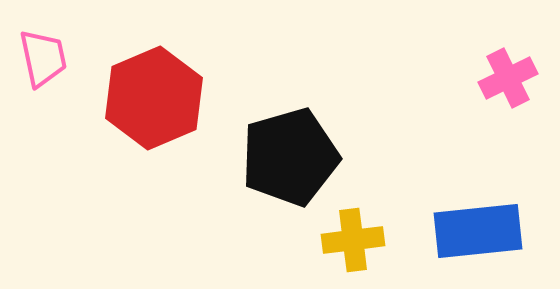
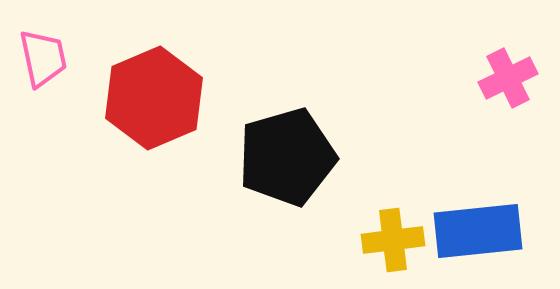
black pentagon: moved 3 px left
yellow cross: moved 40 px right
